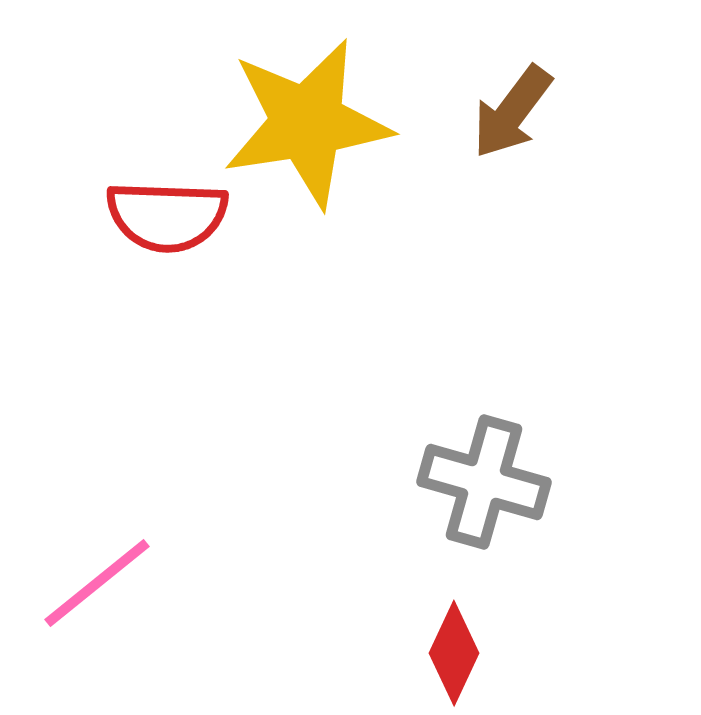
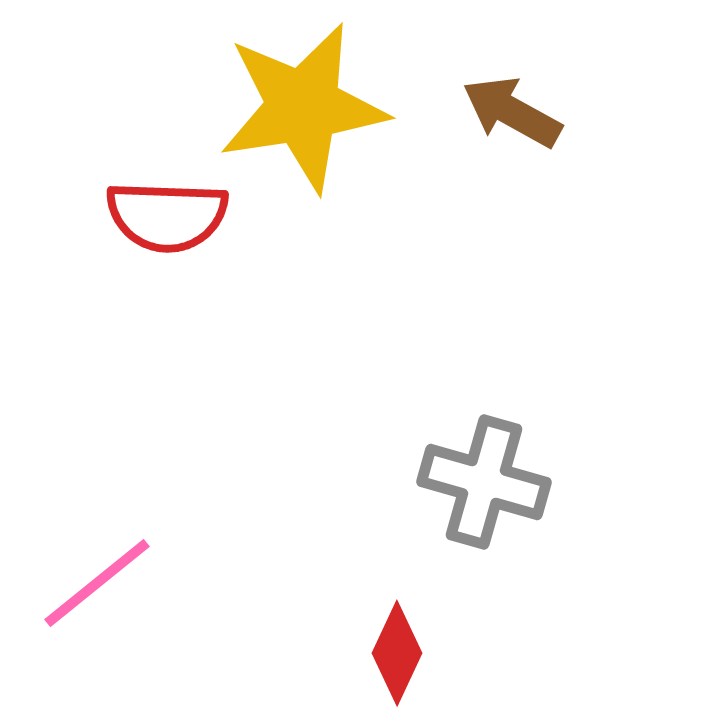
brown arrow: rotated 82 degrees clockwise
yellow star: moved 4 px left, 16 px up
red diamond: moved 57 px left
